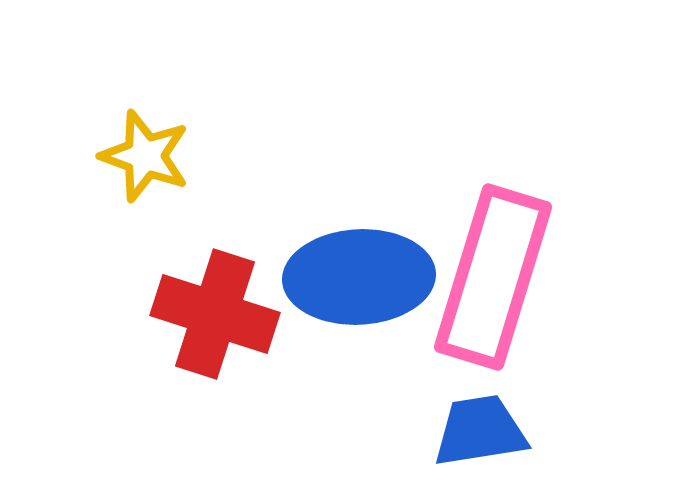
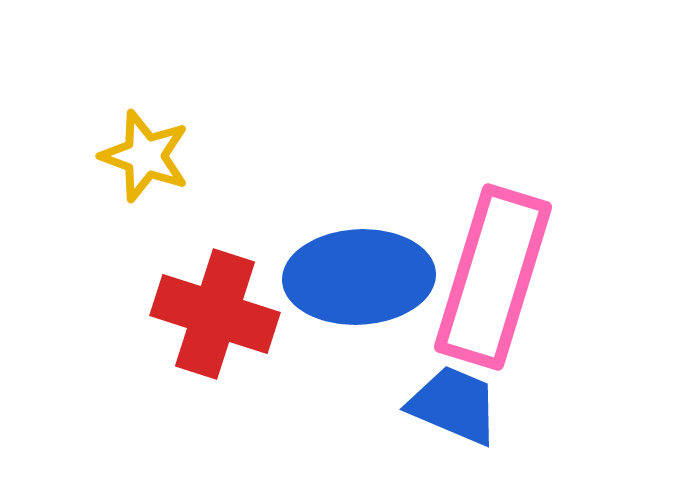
blue trapezoid: moved 26 px left, 26 px up; rotated 32 degrees clockwise
